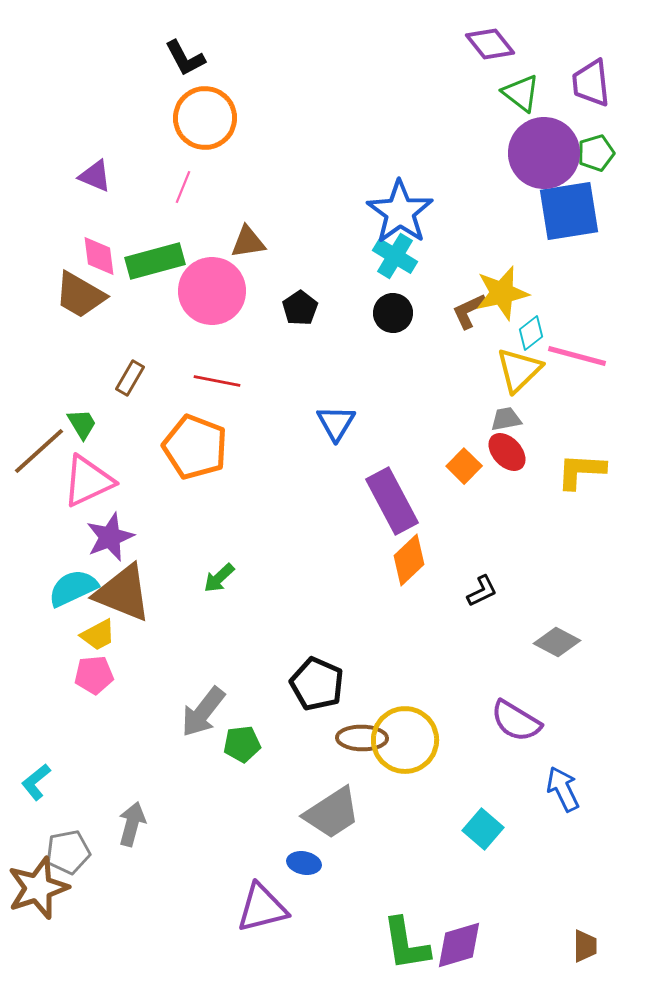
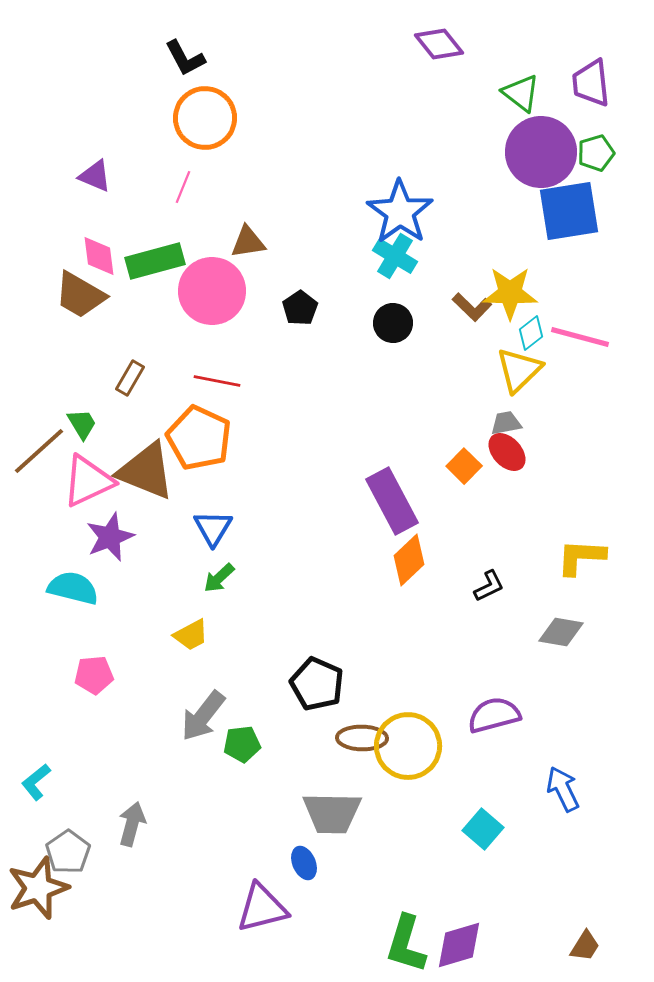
purple diamond at (490, 44): moved 51 px left
purple circle at (544, 153): moved 3 px left, 1 px up
yellow star at (502, 293): moved 8 px right; rotated 14 degrees clockwise
brown L-shape at (469, 311): moved 3 px right, 4 px up; rotated 111 degrees counterclockwise
black circle at (393, 313): moved 10 px down
pink line at (577, 356): moved 3 px right, 19 px up
gray trapezoid at (506, 419): moved 4 px down
blue triangle at (336, 423): moved 123 px left, 105 px down
orange pentagon at (195, 447): moved 4 px right, 9 px up; rotated 4 degrees clockwise
yellow L-shape at (581, 471): moved 86 px down
cyan semicircle at (73, 588): rotated 39 degrees clockwise
black L-shape at (482, 591): moved 7 px right, 5 px up
brown triangle at (123, 593): moved 23 px right, 122 px up
yellow trapezoid at (98, 635): moved 93 px right
gray diamond at (557, 642): moved 4 px right, 10 px up; rotated 18 degrees counterclockwise
gray arrow at (203, 712): moved 4 px down
purple semicircle at (516, 721): moved 22 px left, 6 px up; rotated 134 degrees clockwise
yellow circle at (405, 740): moved 3 px right, 6 px down
gray trapezoid at (332, 813): rotated 34 degrees clockwise
gray pentagon at (68, 852): rotated 24 degrees counterclockwise
blue ellipse at (304, 863): rotated 56 degrees clockwise
green L-shape at (406, 944): rotated 26 degrees clockwise
brown trapezoid at (585, 946): rotated 32 degrees clockwise
